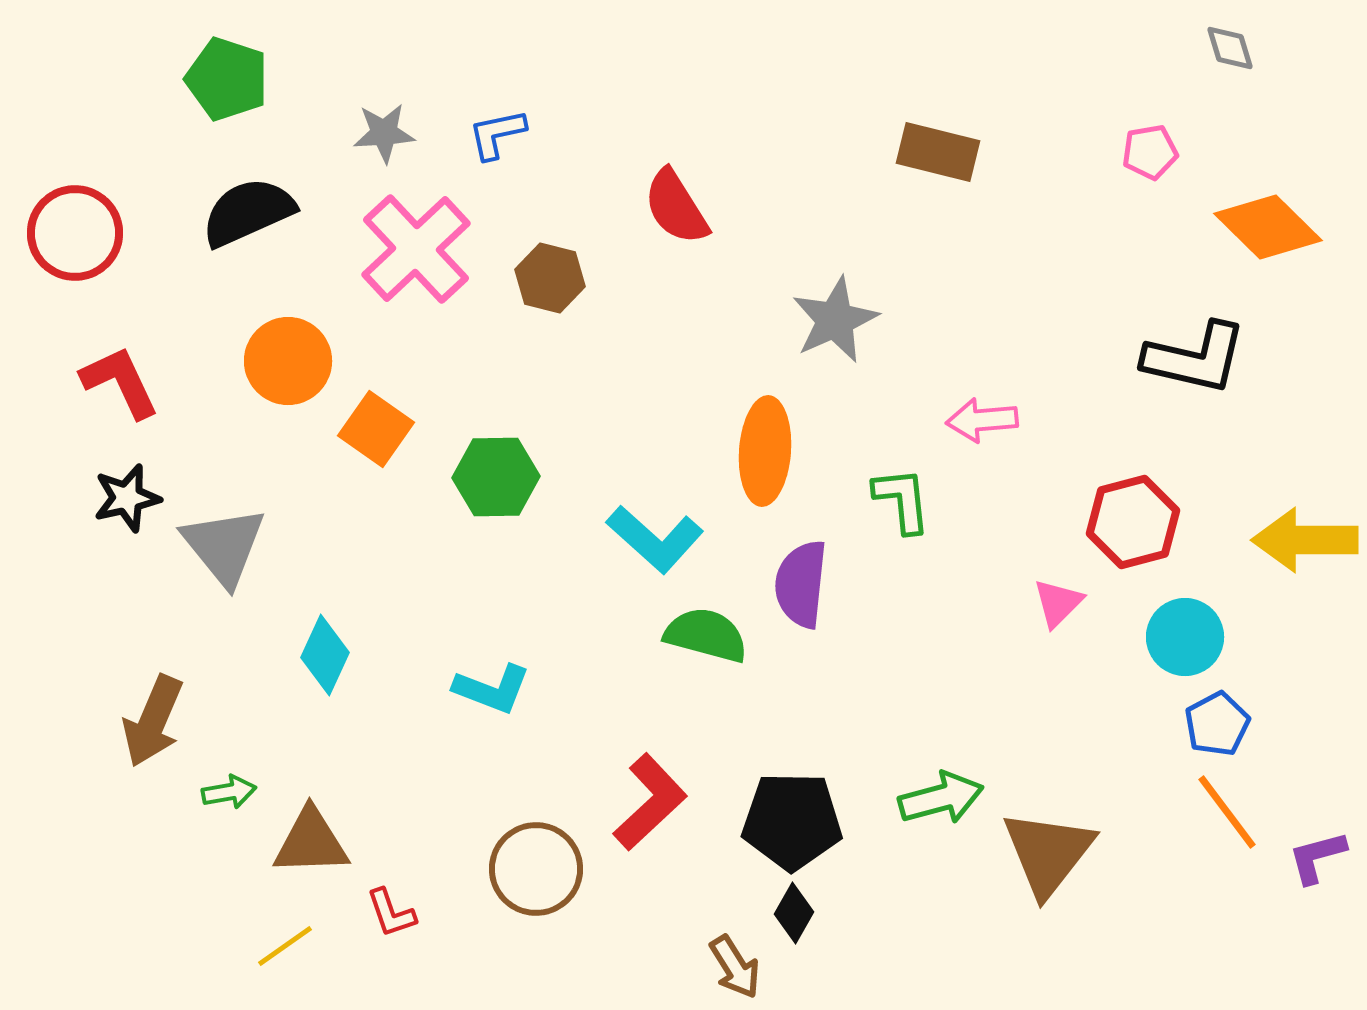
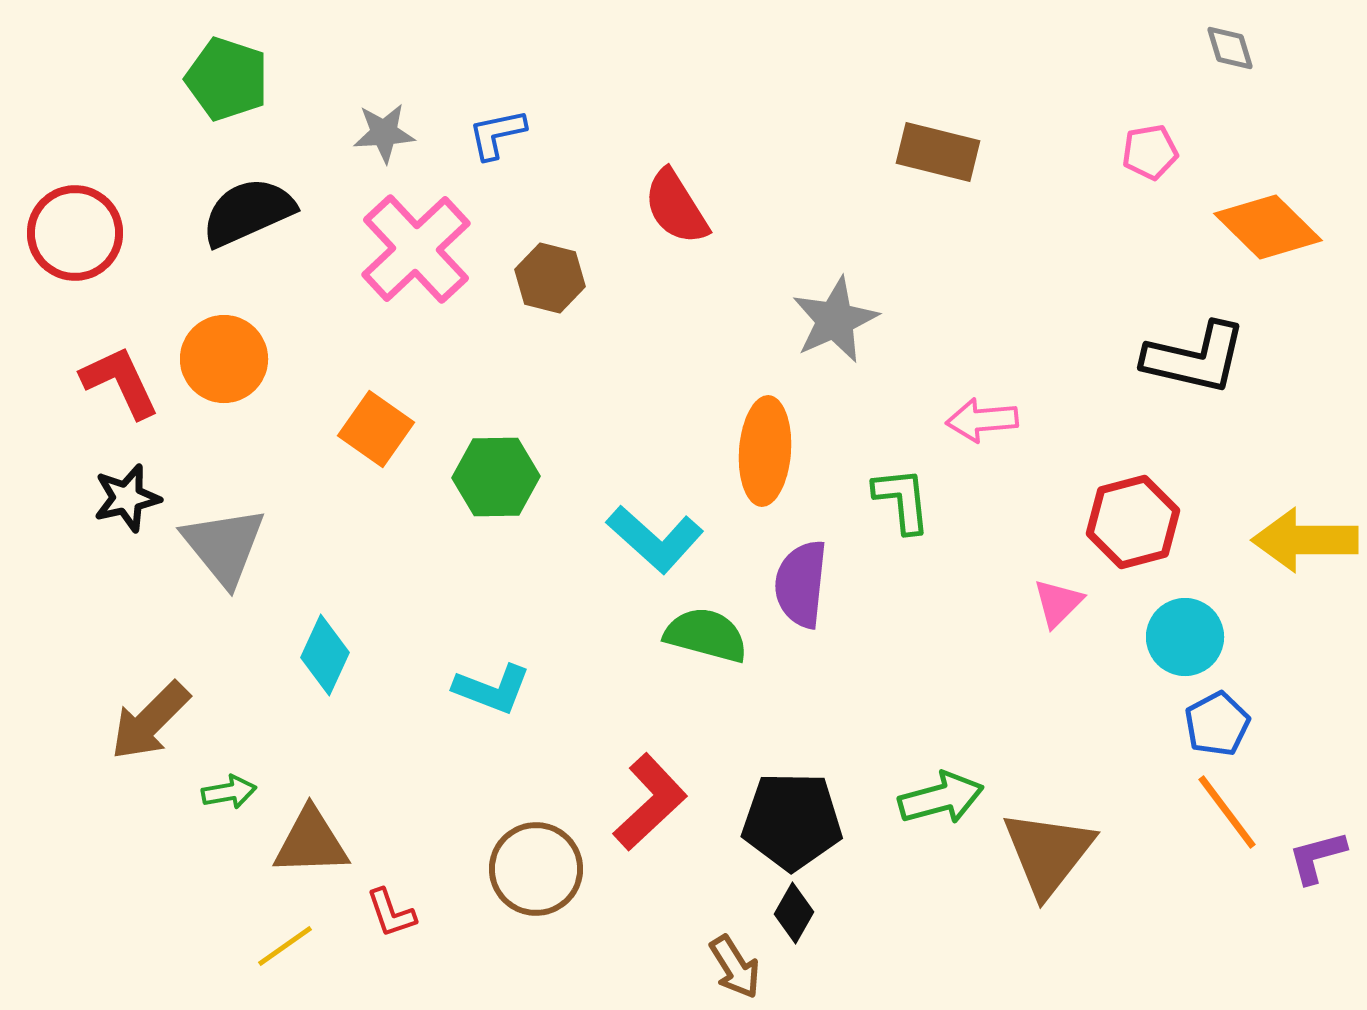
orange circle at (288, 361): moved 64 px left, 2 px up
brown arrow at (153, 721): moved 3 px left; rotated 22 degrees clockwise
